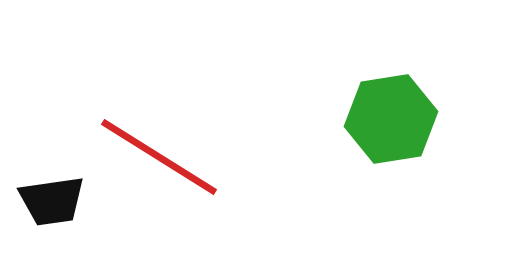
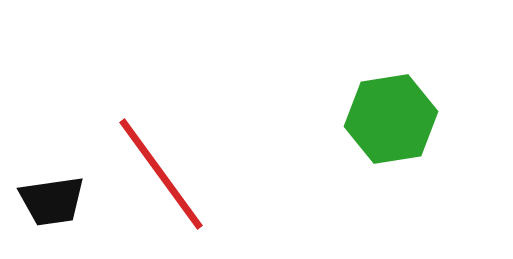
red line: moved 2 px right, 17 px down; rotated 22 degrees clockwise
